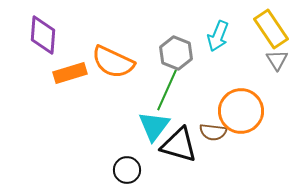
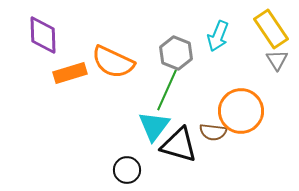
purple diamond: rotated 6 degrees counterclockwise
